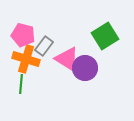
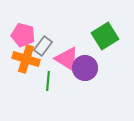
gray rectangle: moved 1 px left
green line: moved 27 px right, 3 px up
